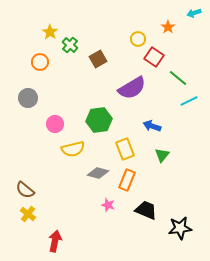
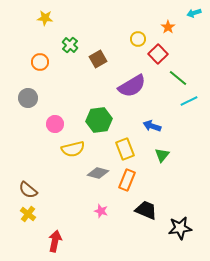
yellow star: moved 5 px left, 14 px up; rotated 28 degrees counterclockwise
red square: moved 4 px right, 3 px up; rotated 12 degrees clockwise
purple semicircle: moved 2 px up
brown semicircle: moved 3 px right
pink star: moved 7 px left, 6 px down
